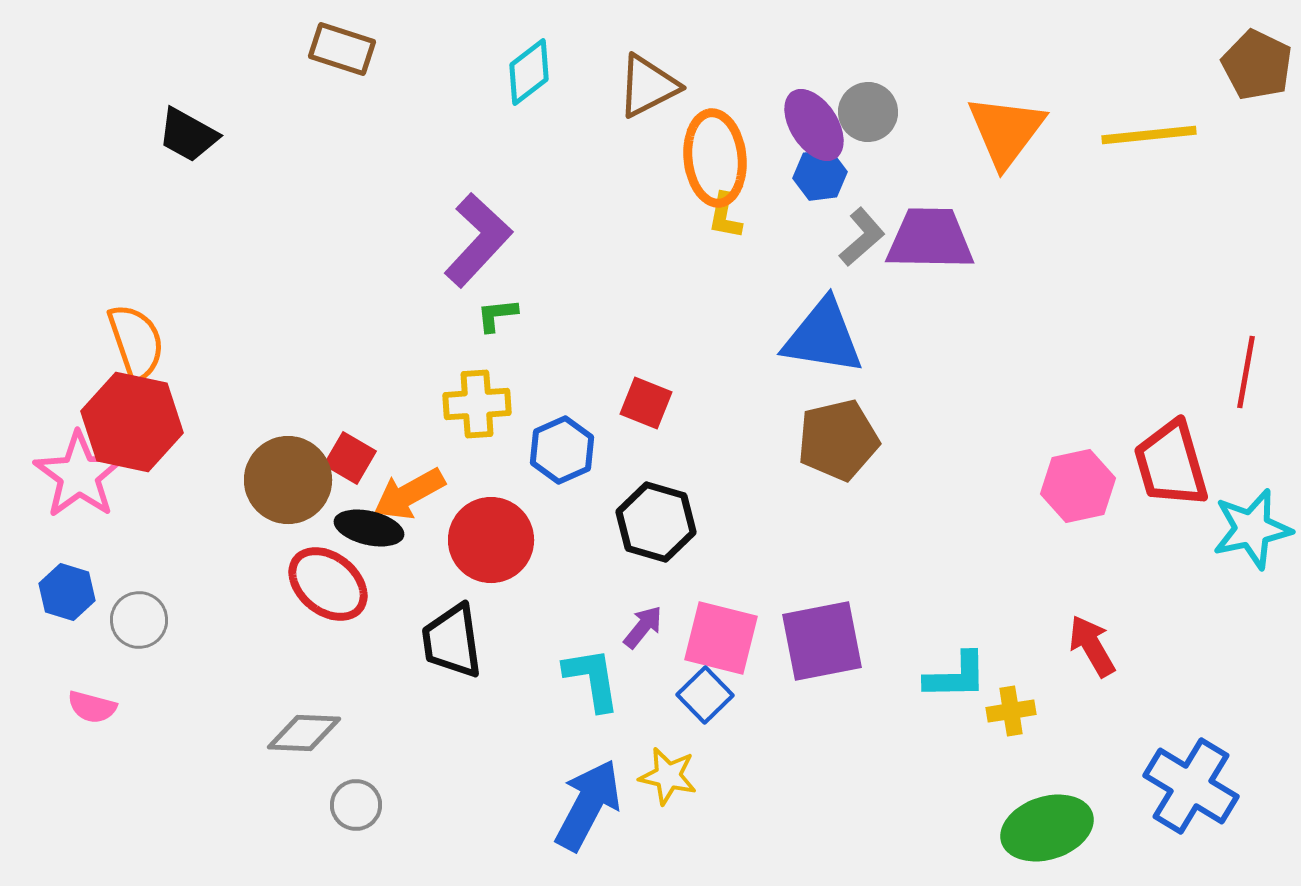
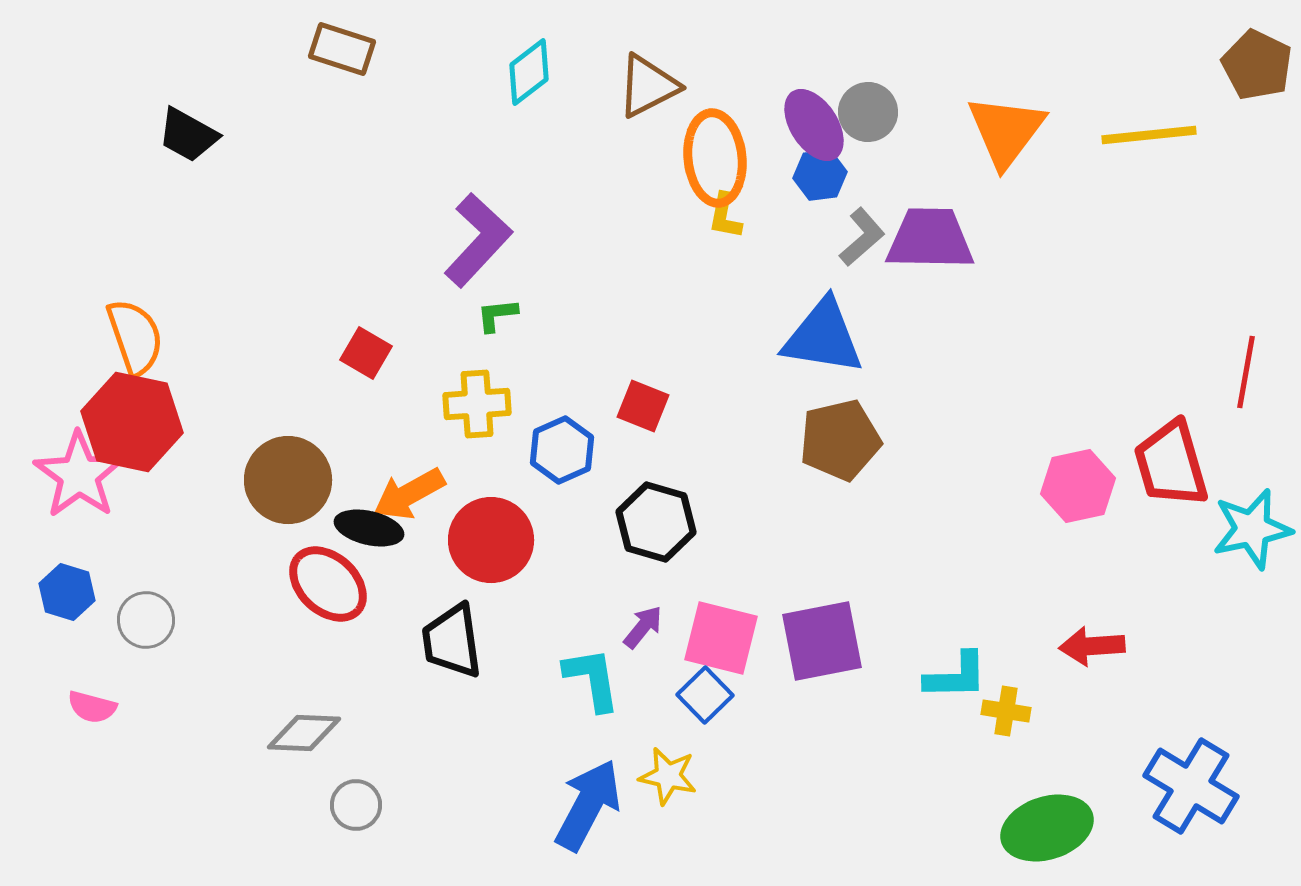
orange semicircle at (136, 342): moved 1 px left, 5 px up
red square at (646, 403): moved 3 px left, 3 px down
brown pentagon at (838, 440): moved 2 px right
red square at (350, 458): moved 16 px right, 105 px up
red ellipse at (328, 584): rotated 4 degrees clockwise
gray circle at (139, 620): moved 7 px right
red arrow at (1092, 646): rotated 64 degrees counterclockwise
yellow cross at (1011, 711): moved 5 px left; rotated 18 degrees clockwise
